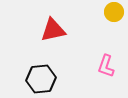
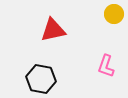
yellow circle: moved 2 px down
black hexagon: rotated 16 degrees clockwise
